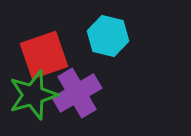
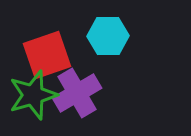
cyan hexagon: rotated 15 degrees counterclockwise
red square: moved 3 px right
